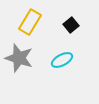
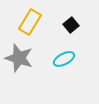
cyan ellipse: moved 2 px right, 1 px up
